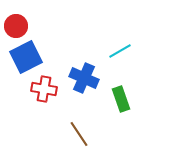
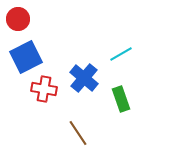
red circle: moved 2 px right, 7 px up
cyan line: moved 1 px right, 3 px down
blue cross: rotated 16 degrees clockwise
brown line: moved 1 px left, 1 px up
